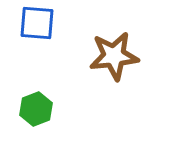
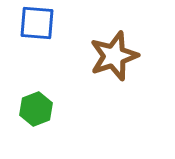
brown star: rotated 12 degrees counterclockwise
